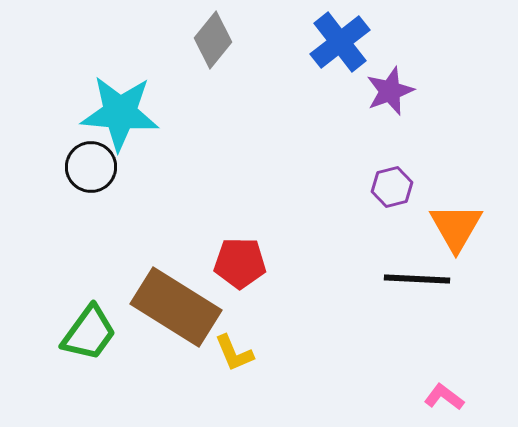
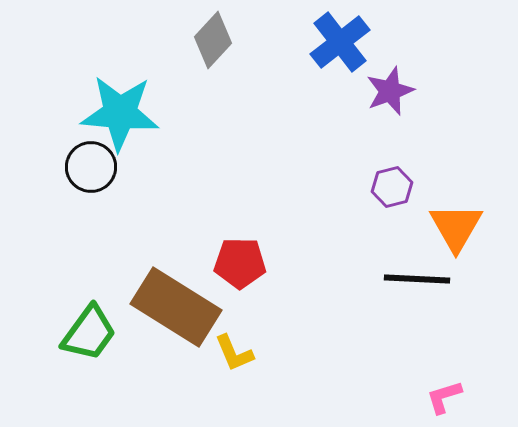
gray diamond: rotated 4 degrees clockwise
pink L-shape: rotated 54 degrees counterclockwise
